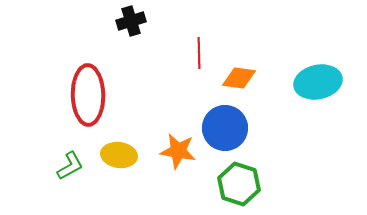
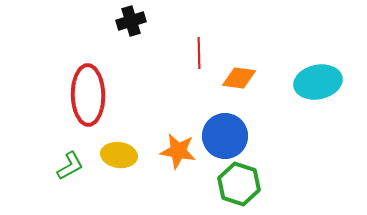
blue circle: moved 8 px down
